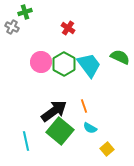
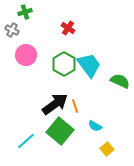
gray cross: moved 3 px down
green semicircle: moved 24 px down
pink circle: moved 15 px left, 7 px up
orange line: moved 9 px left
black arrow: moved 1 px right, 7 px up
cyan semicircle: moved 5 px right, 2 px up
cyan line: rotated 60 degrees clockwise
